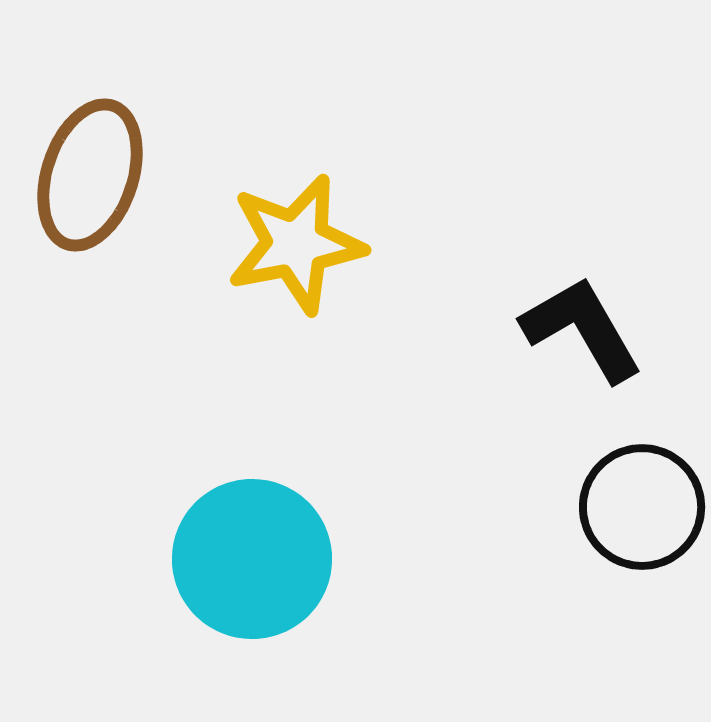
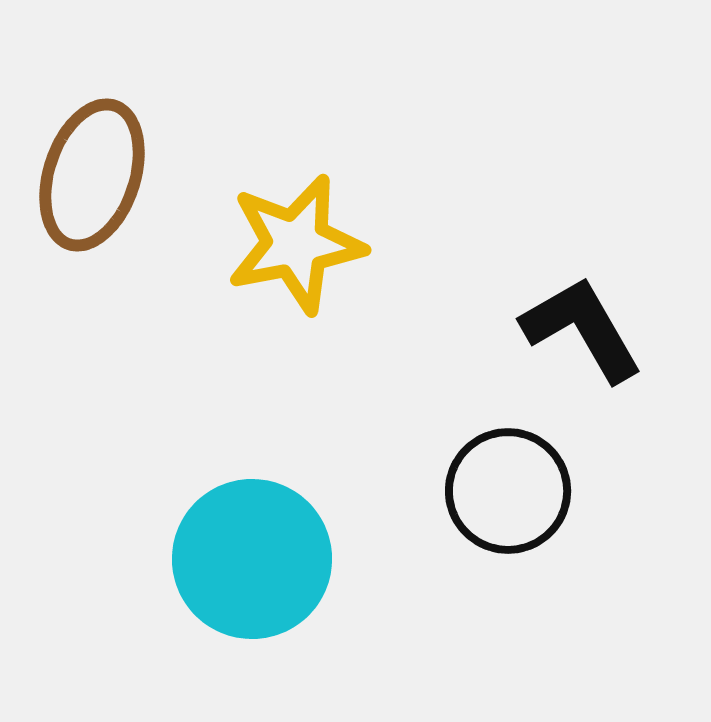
brown ellipse: moved 2 px right
black circle: moved 134 px left, 16 px up
